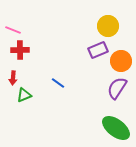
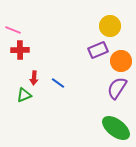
yellow circle: moved 2 px right
red arrow: moved 21 px right
